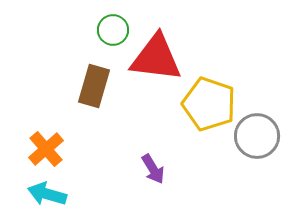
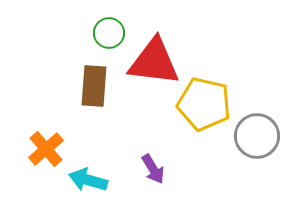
green circle: moved 4 px left, 3 px down
red triangle: moved 2 px left, 4 px down
brown rectangle: rotated 12 degrees counterclockwise
yellow pentagon: moved 5 px left; rotated 6 degrees counterclockwise
cyan arrow: moved 41 px right, 14 px up
